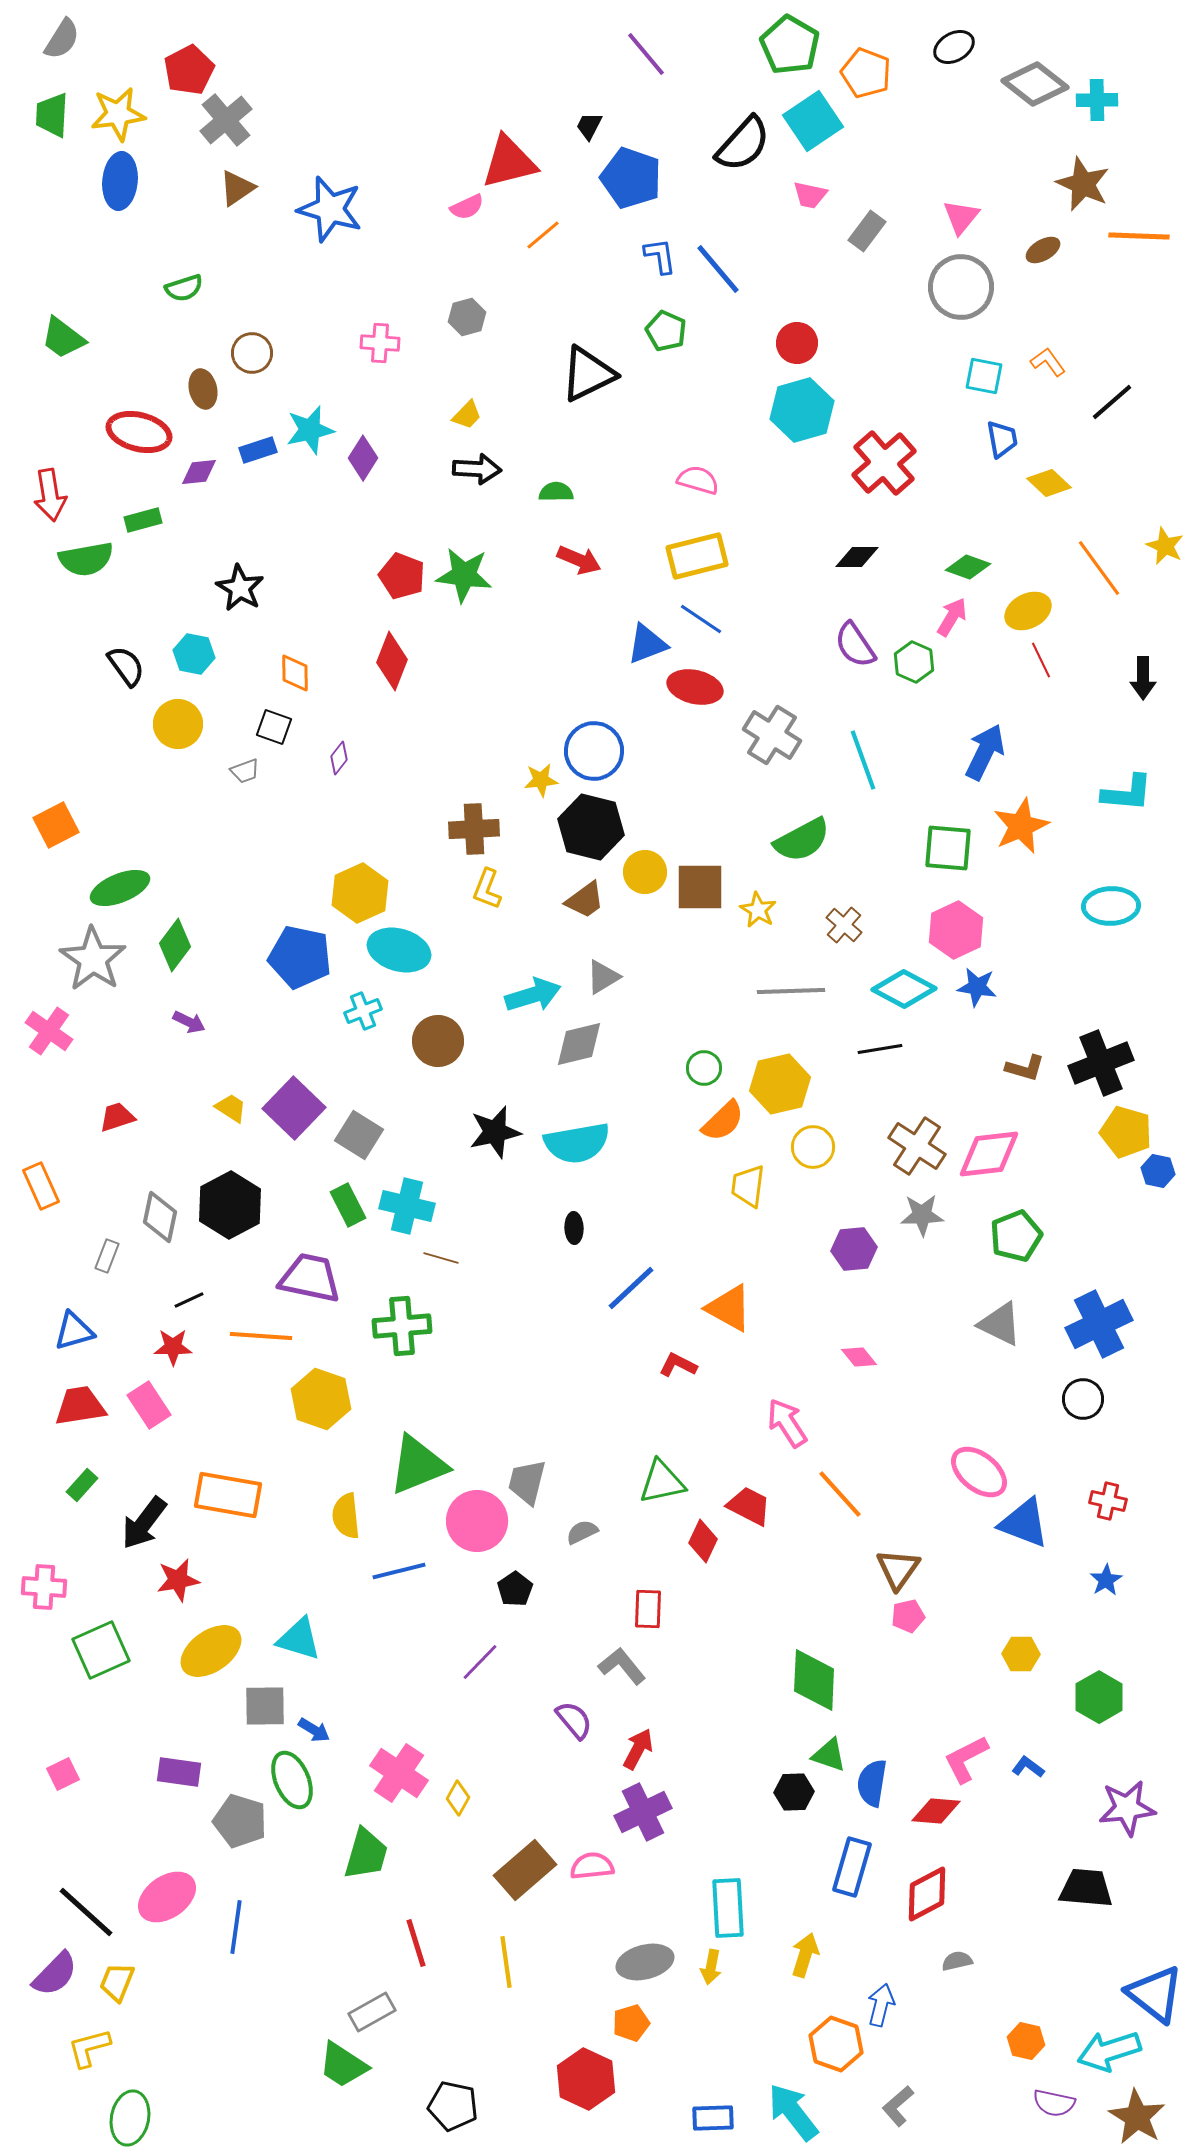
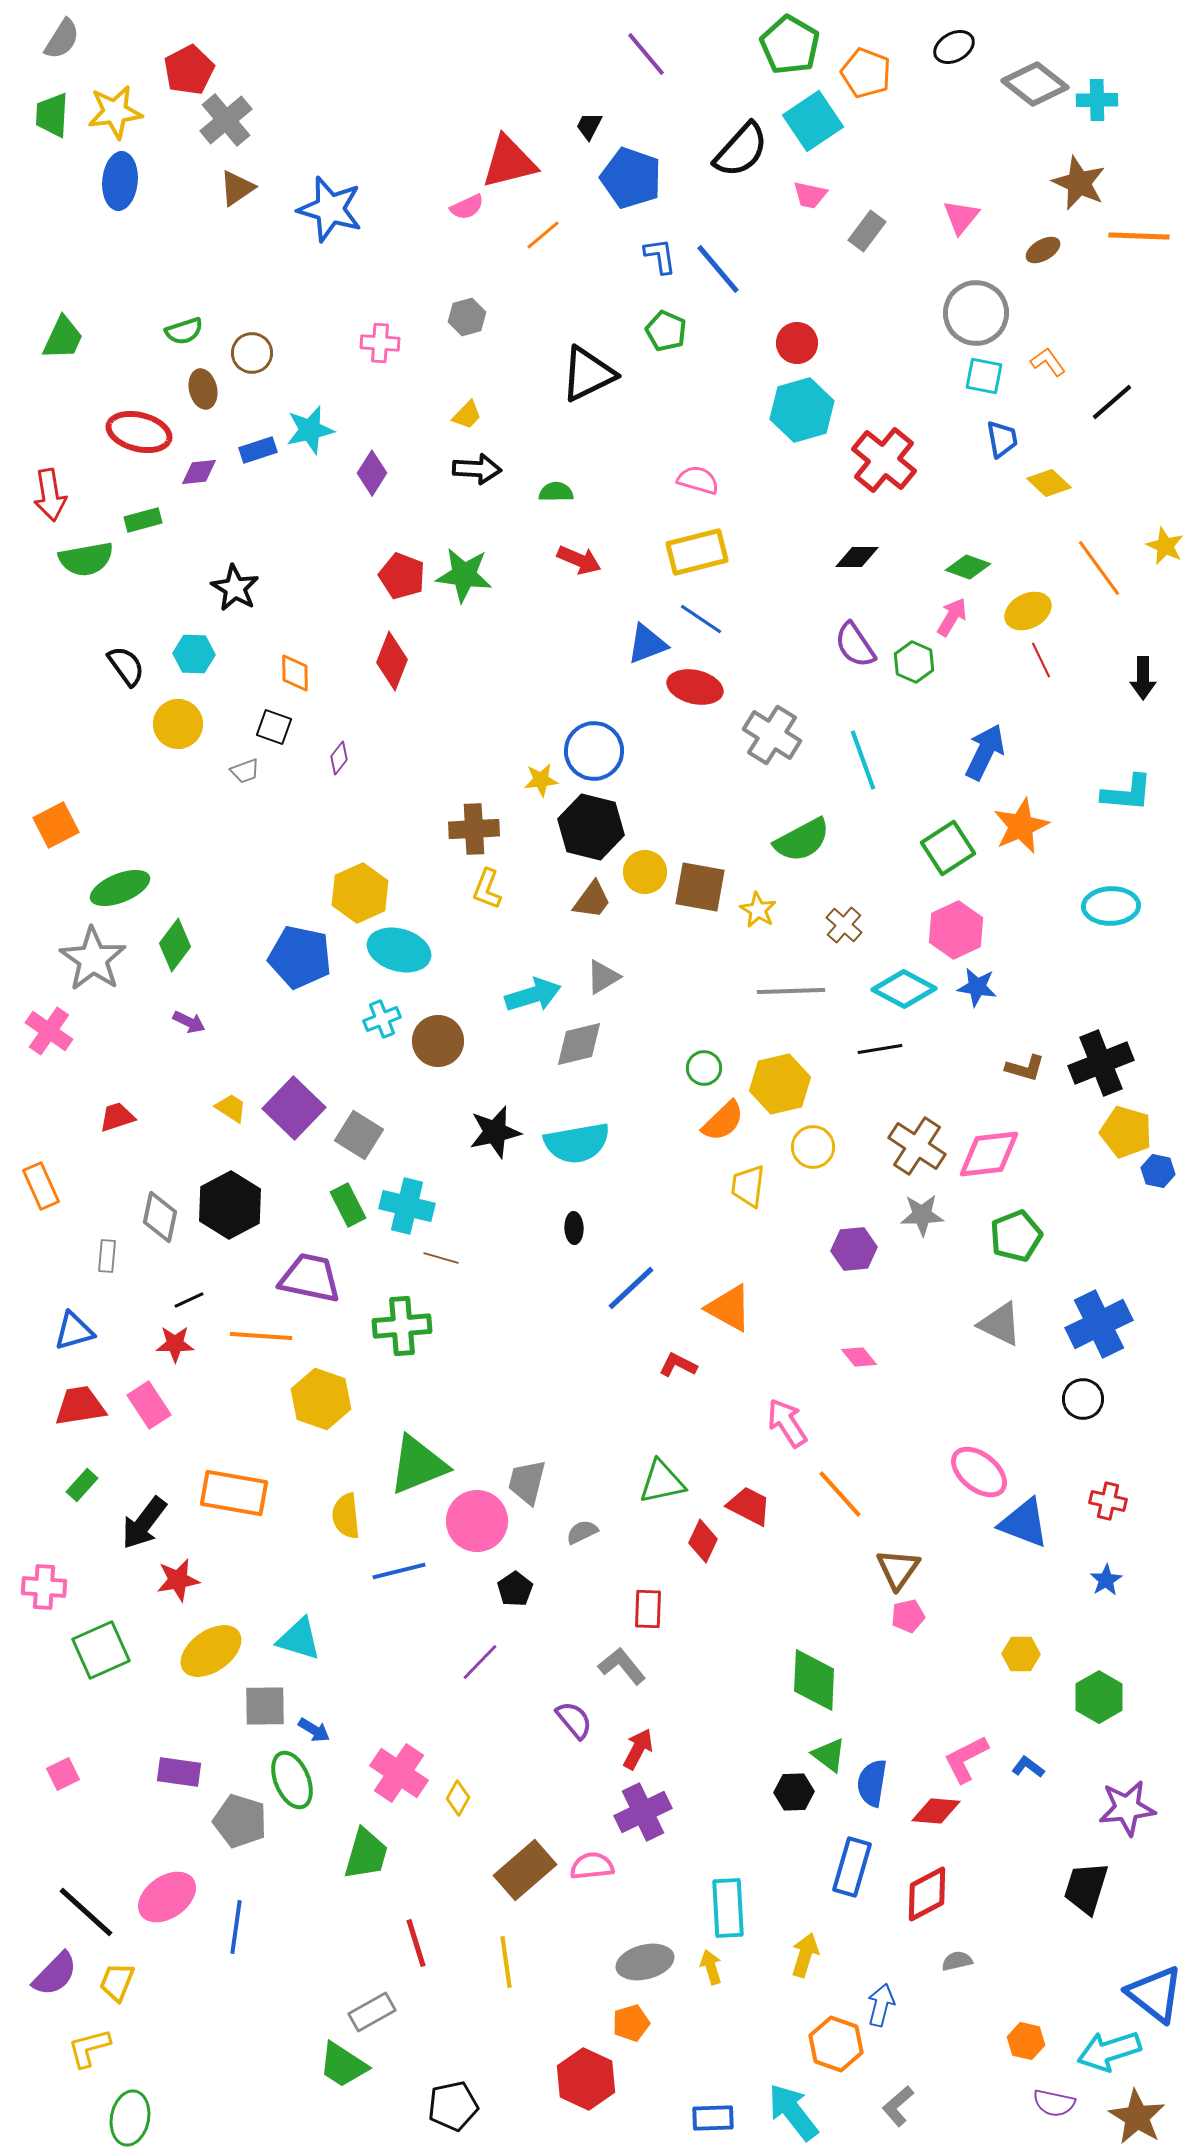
yellow star at (118, 114): moved 3 px left, 2 px up
black semicircle at (743, 144): moved 2 px left, 6 px down
brown star at (1083, 184): moved 4 px left, 1 px up
gray circle at (961, 287): moved 15 px right, 26 px down
green semicircle at (184, 288): moved 43 px down
green trapezoid at (63, 338): rotated 102 degrees counterclockwise
purple diamond at (363, 458): moved 9 px right, 15 px down
red cross at (884, 463): moved 3 px up; rotated 10 degrees counterclockwise
yellow rectangle at (697, 556): moved 4 px up
black star at (240, 588): moved 5 px left
cyan hexagon at (194, 654): rotated 9 degrees counterclockwise
green square at (948, 848): rotated 38 degrees counterclockwise
brown square at (700, 887): rotated 10 degrees clockwise
brown trapezoid at (585, 900): moved 7 px right; rotated 18 degrees counterclockwise
cyan cross at (363, 1011): moved 19 px right, 8 px down
gray rectangle at (107, 1256): rotated 16 degrees counterclockwise
red star at (173, 1347): moved 2 px right, 3 px up
orange rectangle at (228, 1495): moved 6 px right, 2 px up
green triangle at (829, 1755): rotated 18 degrees clockwise
black trapezoid at (1086, 1888): rotated 78 degrees counterclockwise
yellow arrow at (711, 1967): rotated 152 degrees clockwise
black pentagon at (453, 2106): rotated 24 degrees counterclockwise
